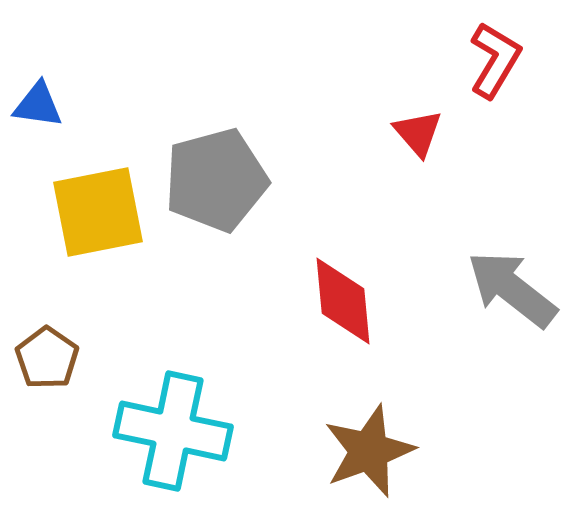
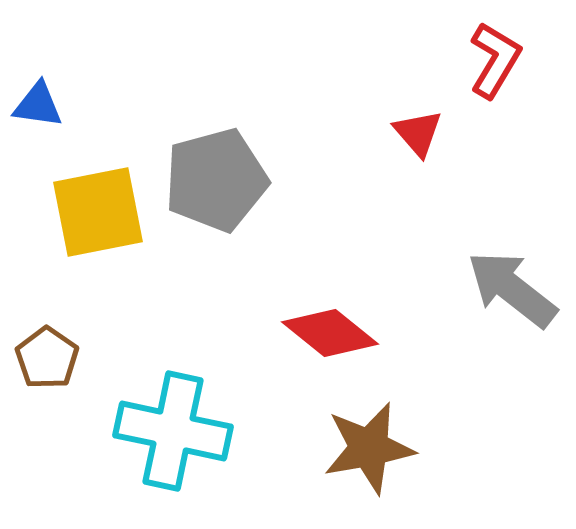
red diamond: moved 13 px left, 32 px down; rotated 46 degrees counterclockwise
brown star: moved 3 px up; rotated 10 degrees clockwise
